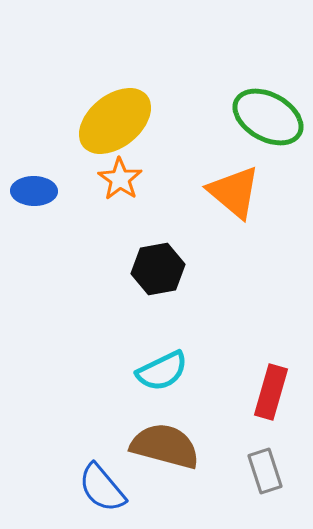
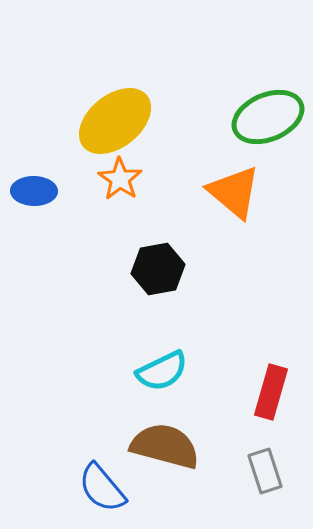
green ellipse: rotated 52 degrees counterclockwise
